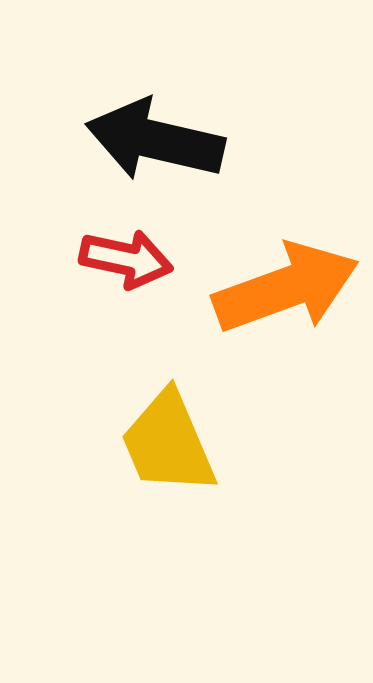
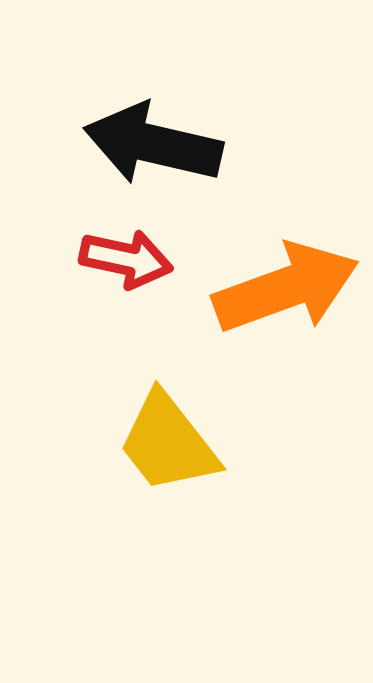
black arrow: moved 2 px left, 4 px down
yellow trapezoid: rotated 15 degrees counterclockwise
